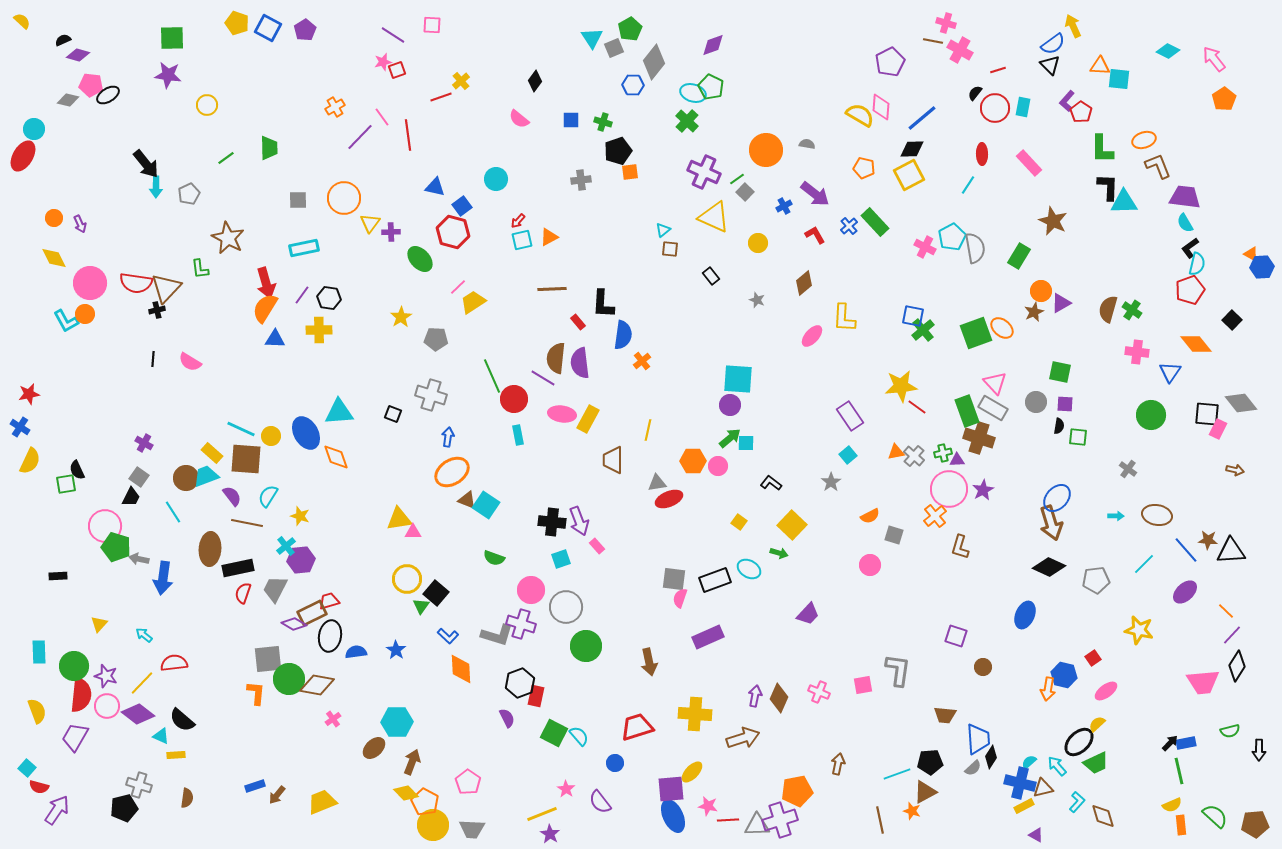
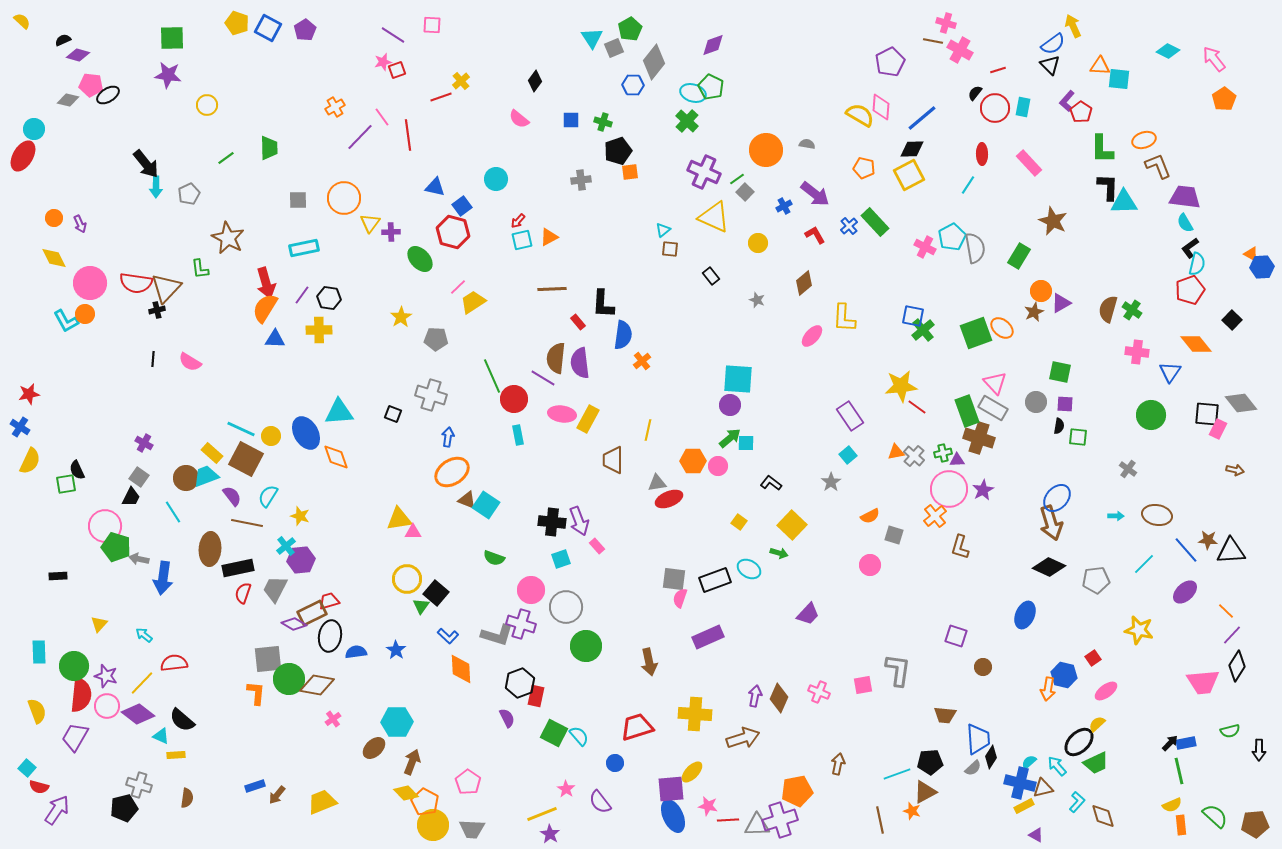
brown square at (246, 459): rotated 24 degrees clockwise
